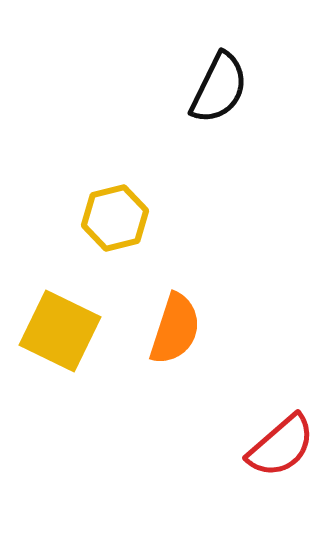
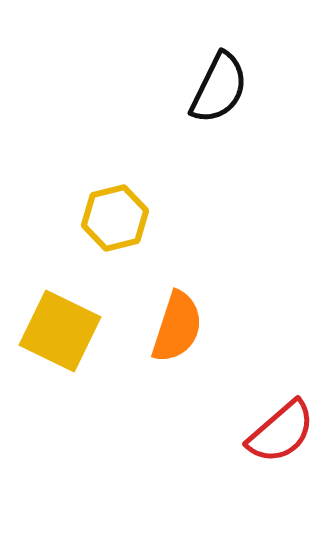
orange semicircle: moved 2 px right, 2 px up
red semicircle: moved 14 px up
